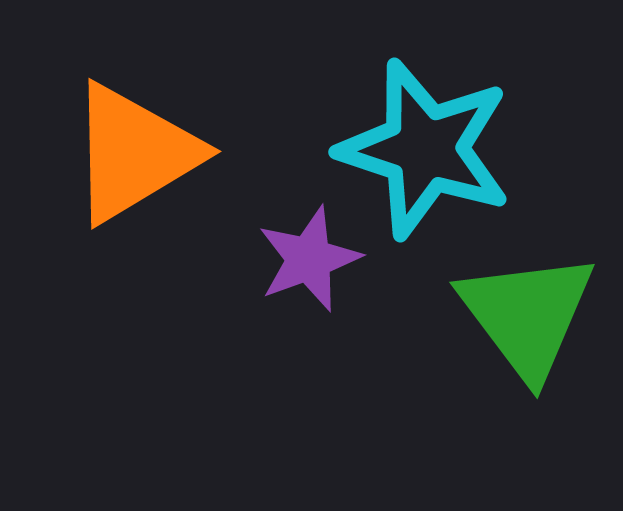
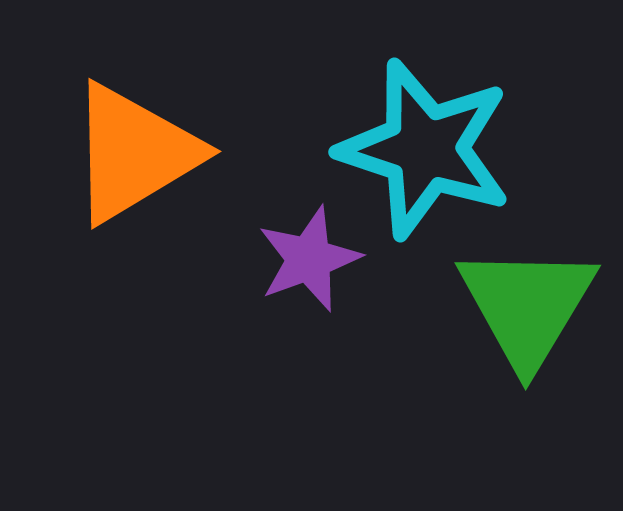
green triangle: moved 9 px up; rotated 8 degrees clockwise
